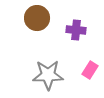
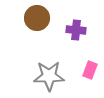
pink rectangle: rotated 12 degrees counterclockwise
gray star: moved 1 px right, 1 px down
